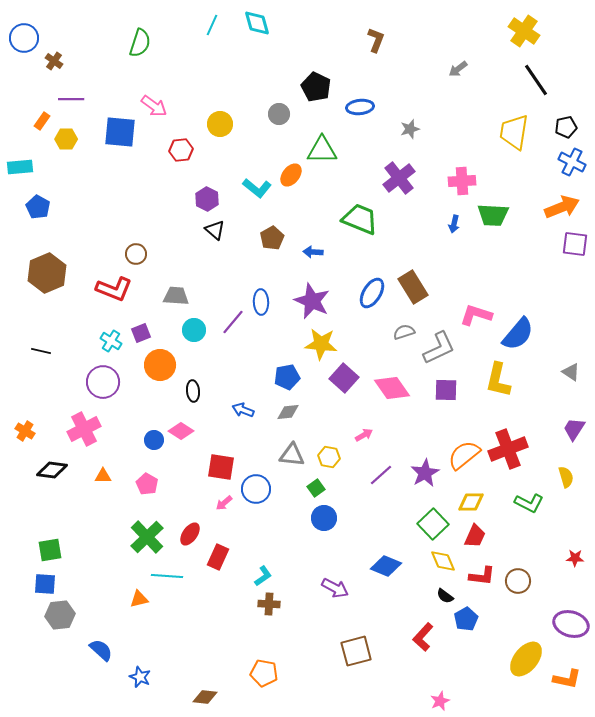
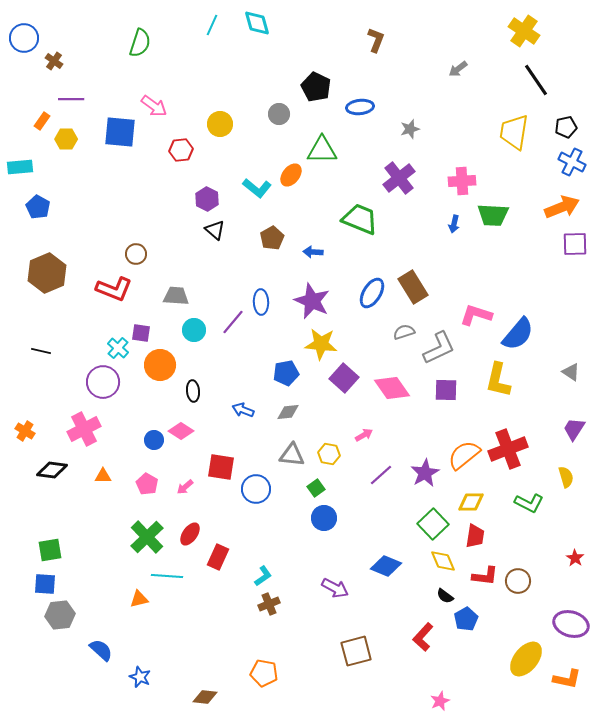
purple square at (575, 244): rotated 8 degrees counterclockwise
purple square at (141, 333): rotated 30 degrees clockwise
cyan cross at (111, 341): moved 7 px right, 7 px down; rotated 10 degrees clockwise
blue pentagon at (287, 377): moved 1 px left, 4 px up
yellow hexagon at (329, 457): moved 3 px up
pink arrow at (224, 503): moved 39 px left, 16 px up
red trapezoid at (475, 536): rotated 15 degrees counterclockwise
red star at (575, 558): rotated 30 degrees clockwise
red L-shape at (482, 576): moved 3 px right
brown cross at (269, 604): rotated 25 degrees counterclockwise
